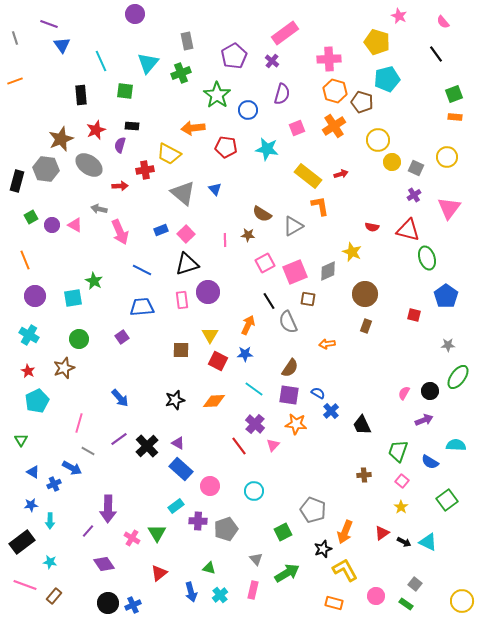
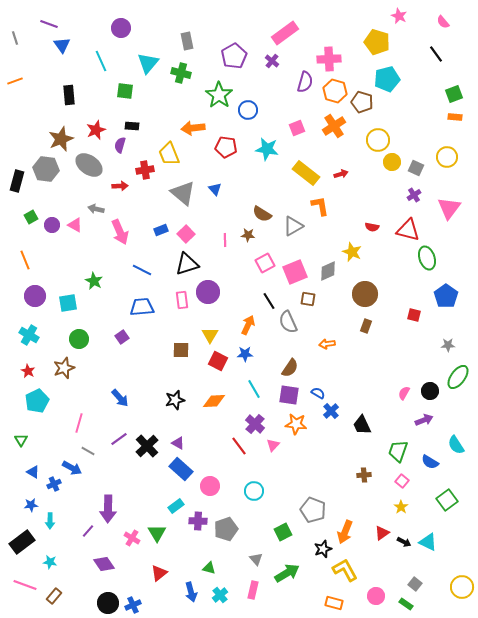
purple circle at (135, 14): moved 14 px left, 14 px down
green cross at (181, 73): rotated 36 degrees clockwise
purple semicircle at (282, 94): moved 23 px right, 12 px up
black rectangle at (81, 95): moved 12 px left
green star at (217, 95): moved 2 px right
yellow trapezoid at (169, 154): rotated 40 degrees clockwise
yellow rectangle at (308, 176): moved 2 px left, 3 px up
gray arrow at (99, 209): moved 3 px left
cyan square at (73, 298): moved 5 px left, 5 px down
cyan line at (254, 389): rotated 24 degrees clockwise
cyan semicircle at (456, 445): rotated 126 degrees counterclockwise
yellow circle at (462, 601): moved 14 px up
